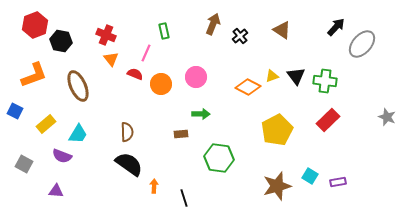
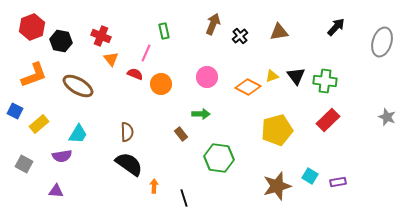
red hexagon: moved 3 px left, 2 px down
brown triangle: moved 3 px left, 2 px down; rotated 42 degrees counterclockwise
red cross: moved 5 px left, 1 px down
gray ellipse: moved 20 px right, 2 px up; rotated 24 degrees counterclockwise
pink circle: moved 11 px right
brown ellipse: rotated 36 degrees counterclockwise
yellow rectangle: moved 7 px left
yellow pentagon: rotated 12 degrees clockwise
brown rectangle: rotated 56 degrees clockwise
purple semicircle: rotated 30 degrees counterclockwise
